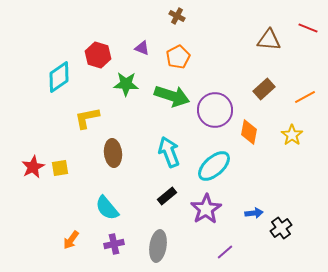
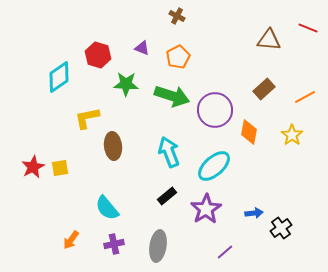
brown ellipse: moved 7 px up
